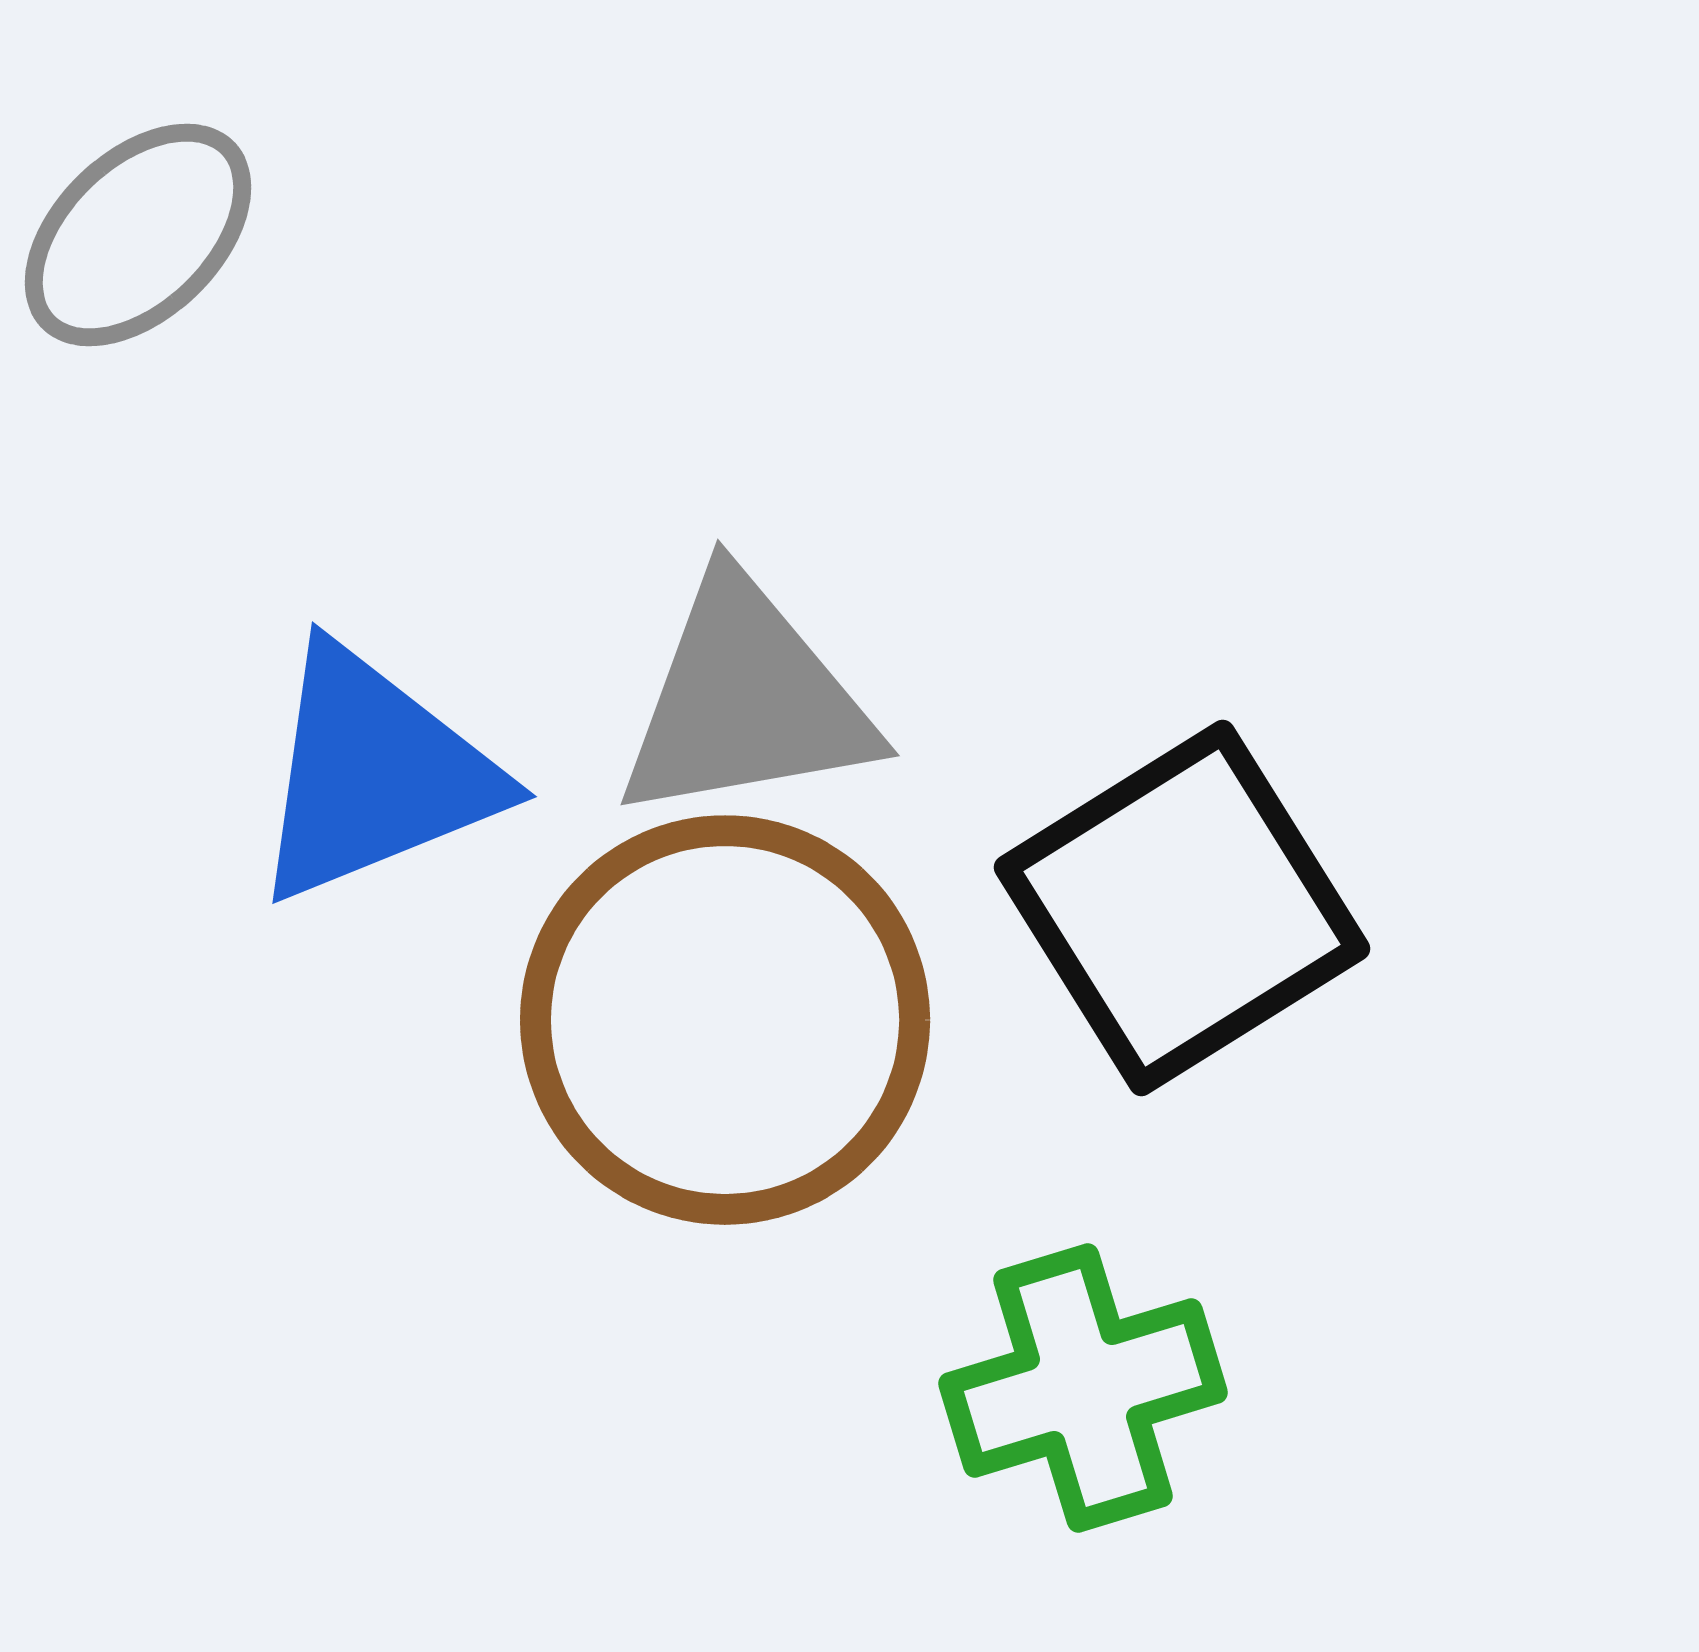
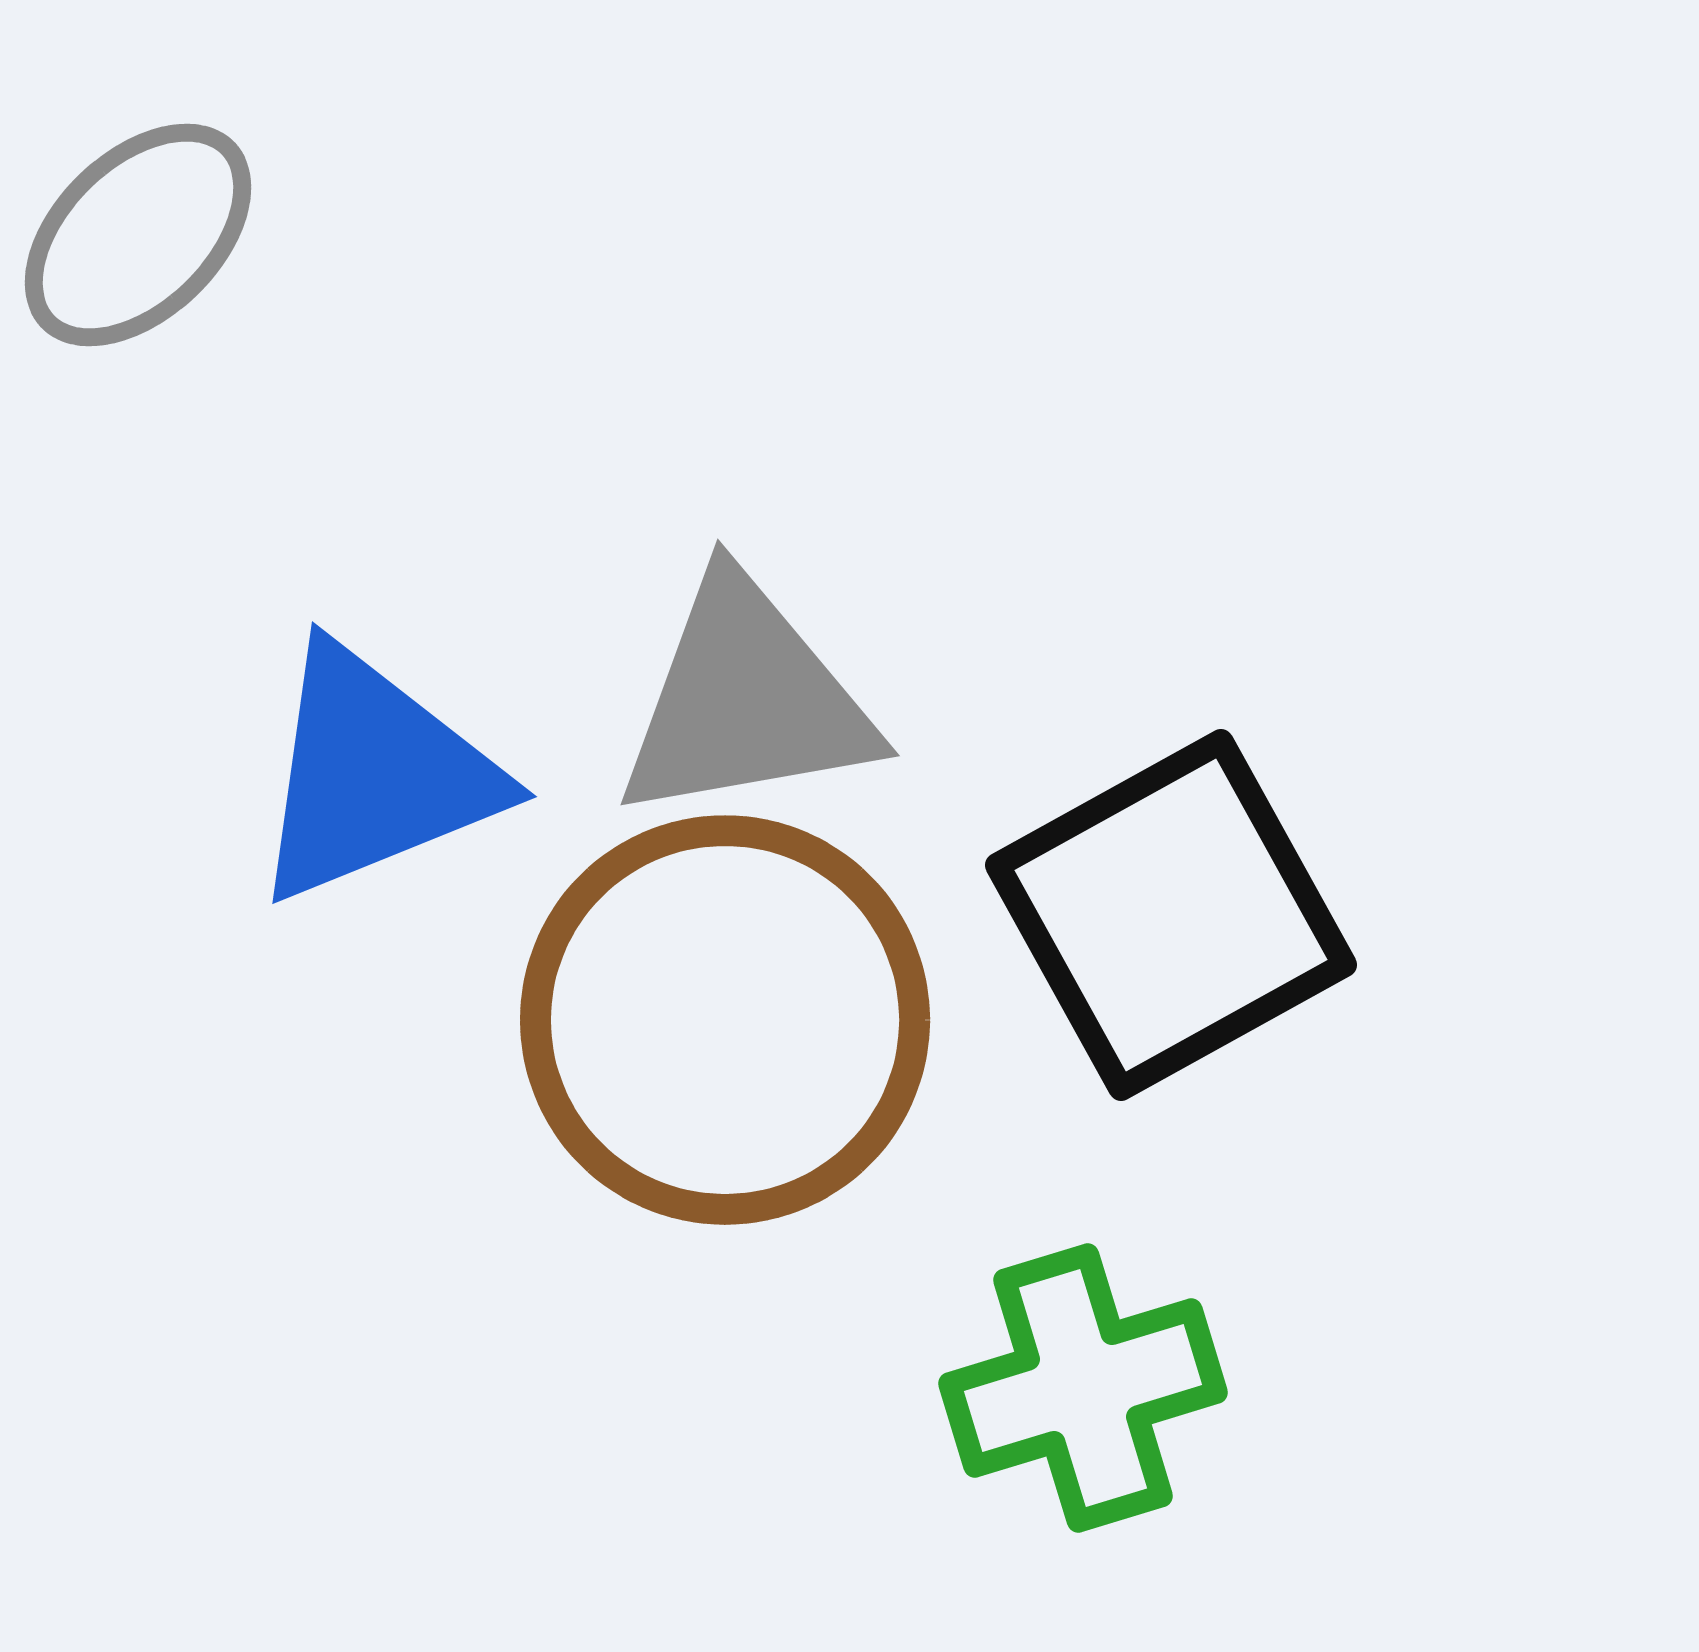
black square: moved 11 px left, 7 px down; rotated 3 degrees clockwise
